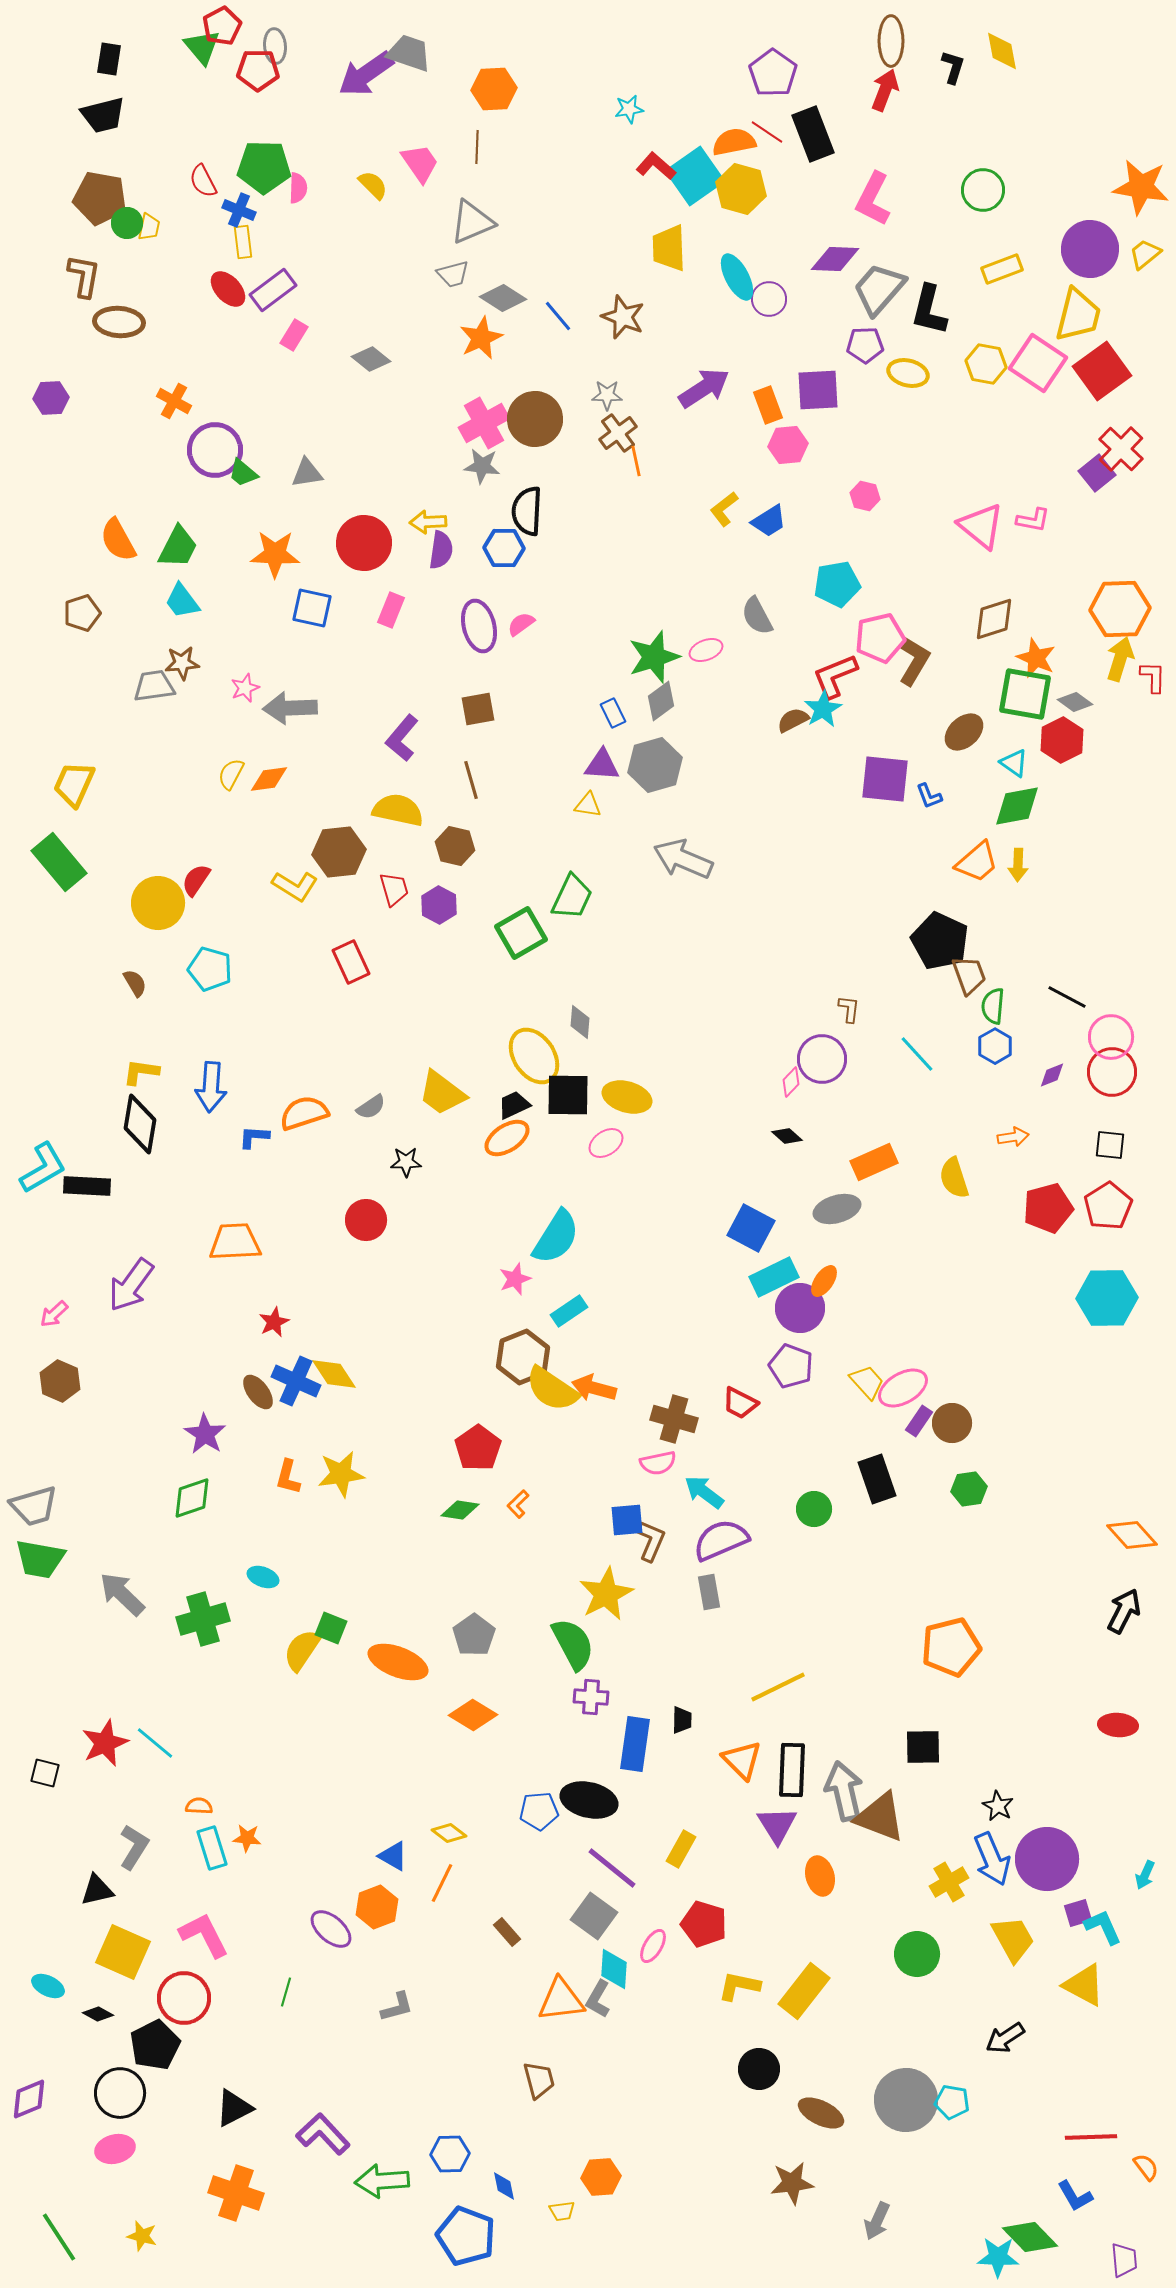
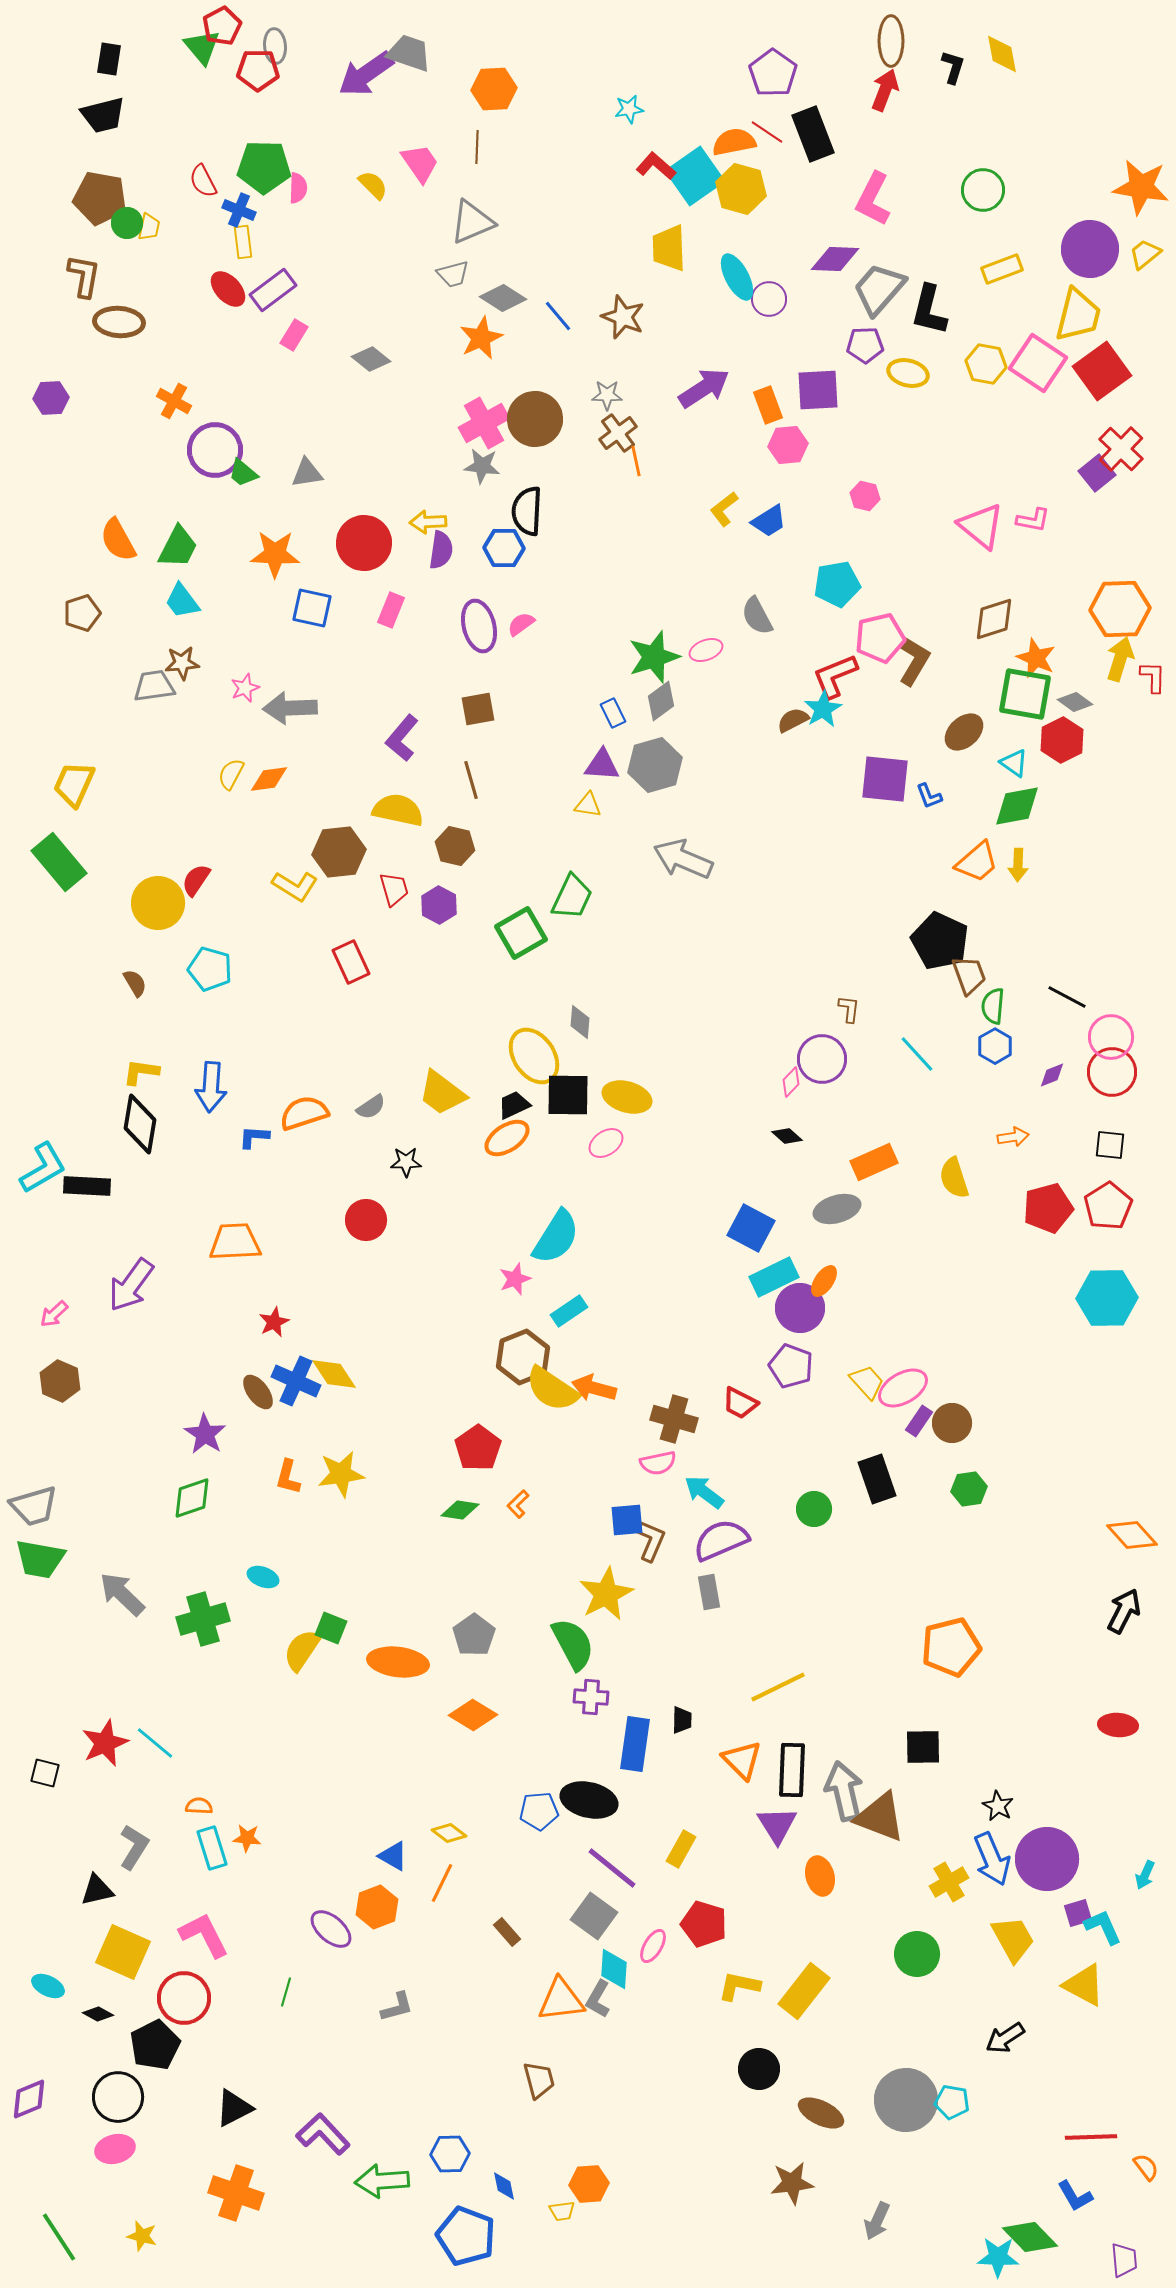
yellow diamond at (1002, 51): moved 3 px down
orange ellipse at (398, 1662): rotated 14 degrees counterclockwise
black circle at (120, 2093): moved 2 px left, 4 px down
orange hexagon at (601, 2177): moved 12 px left, 7 px down
